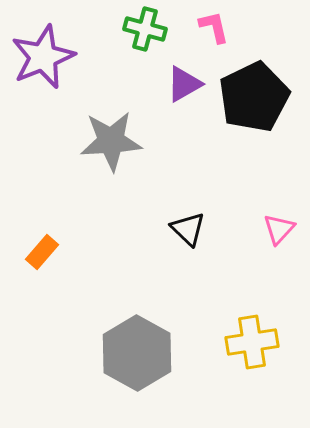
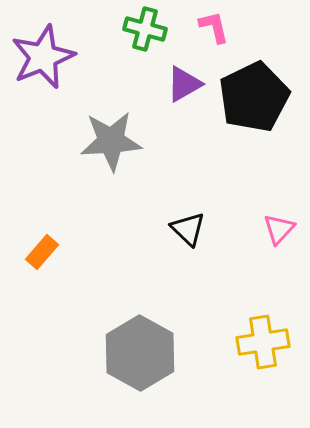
yellow cross: moved 11 px right
gray hexagon: moved 3 px right
